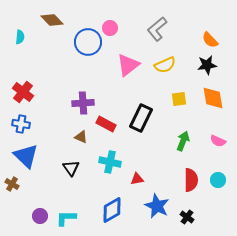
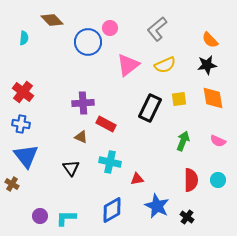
cyan semicircle: moved 4 px right, 1 px down
black rectangle: moved 9 px right, 10 px up
blue triangle: rotated 8 degrees clockwise
